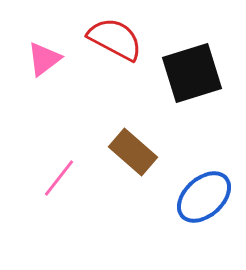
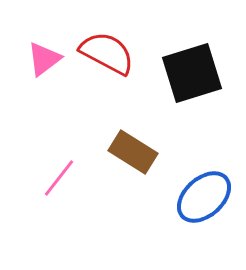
red semicircle: moved 8 px left, 14 px down
brown rectangle: rotated 9 degrees counterclockwise
